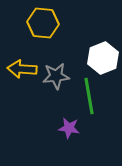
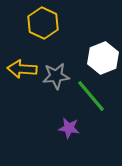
yellow hexagon: rotated 20 degrees clockwise
green line: moved 2 px right; rotated 30 degrees counterclockwise
